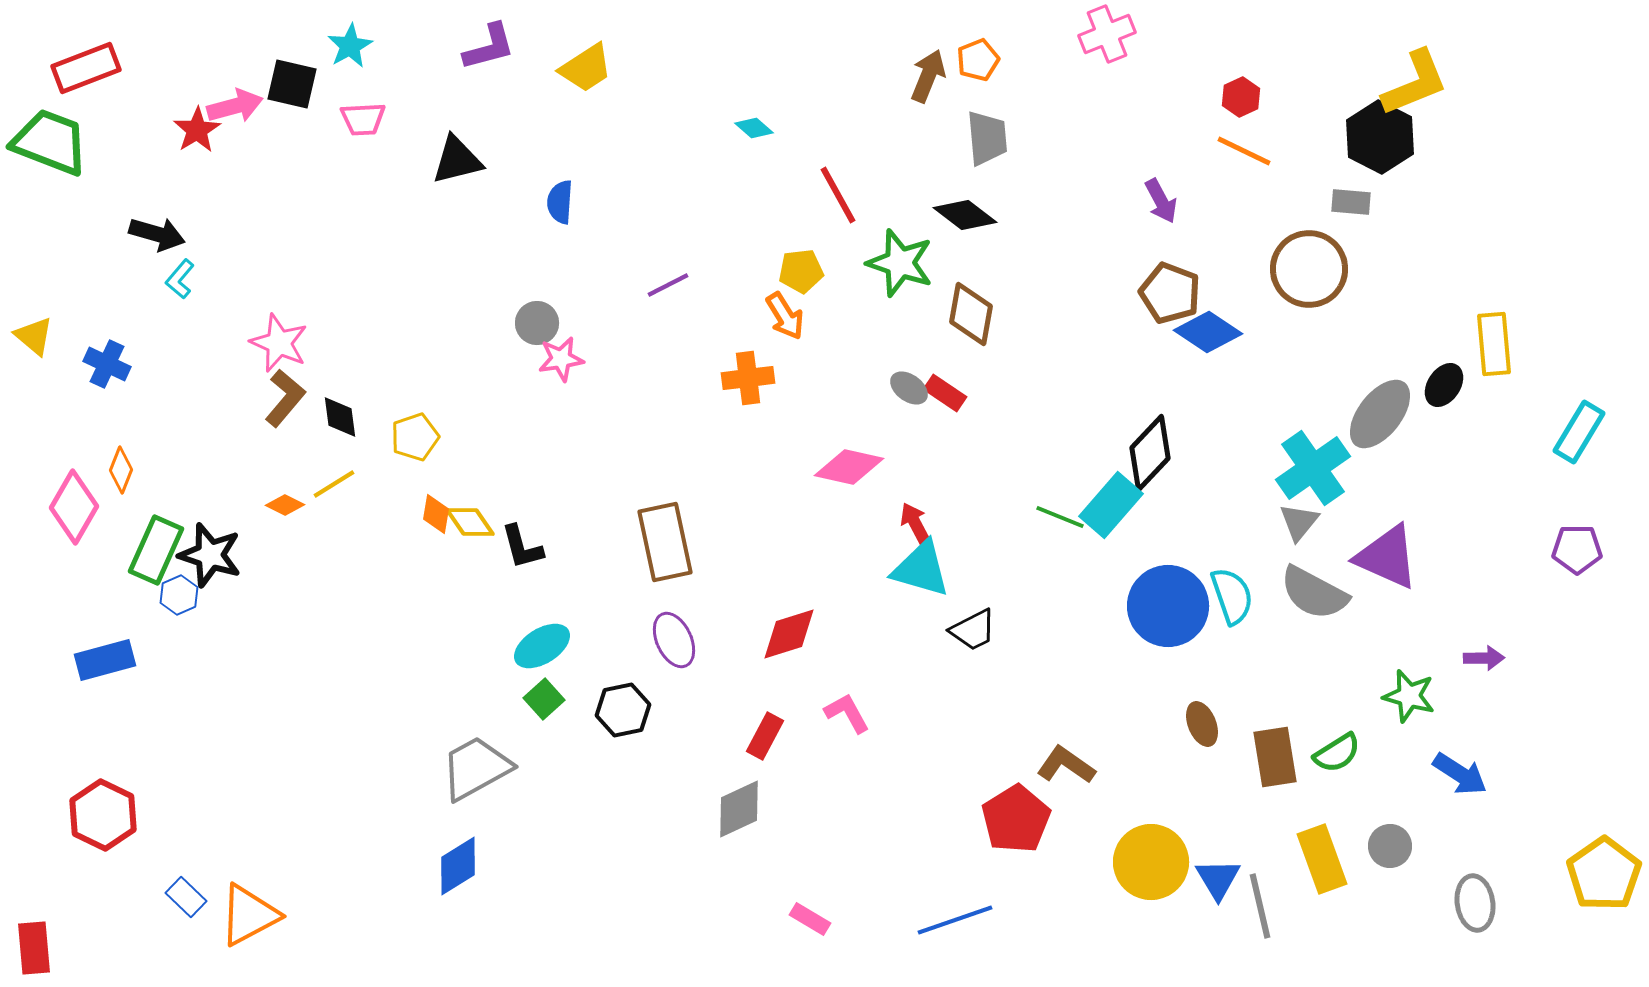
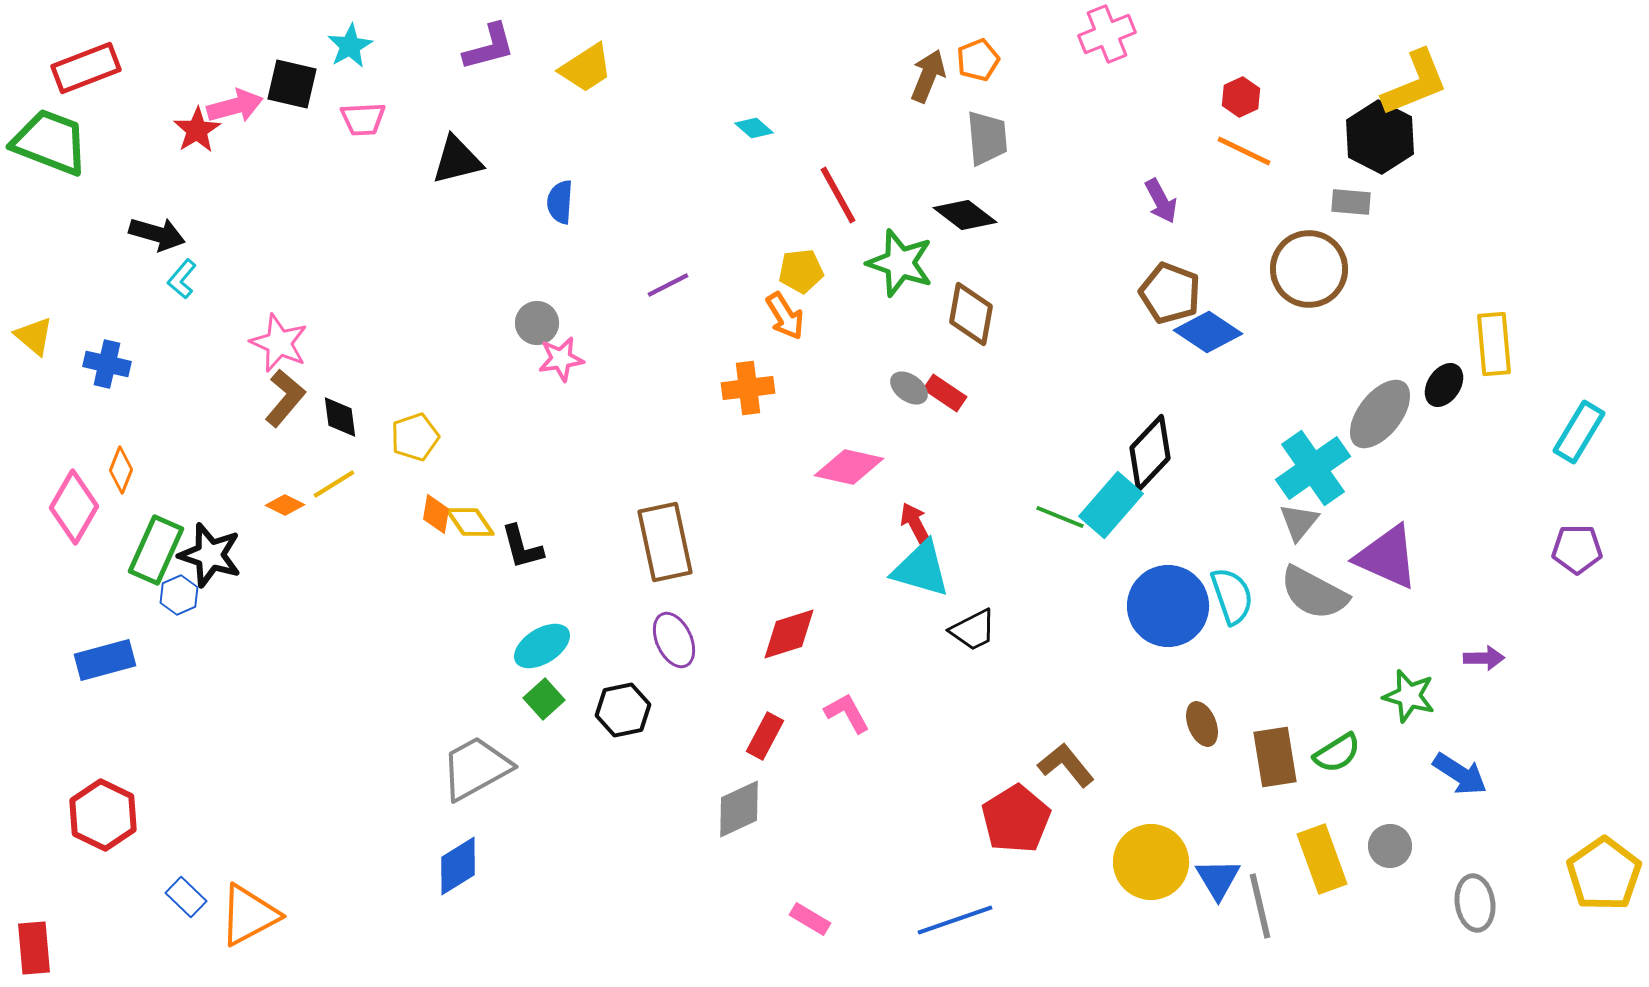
cyan L-shape at (180, 279): moved 2 px right
blue cross at (107, 364): rotated 12 degrees counterclockwise
orange cross at (748, 378): moved 10 px down
brown L-shape at (1066, 765): rotated 16 degrees clockwise
